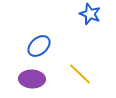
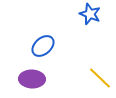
blue ellipse: moved 4 px right
yellow line: moved 20 px right, 4 px down
